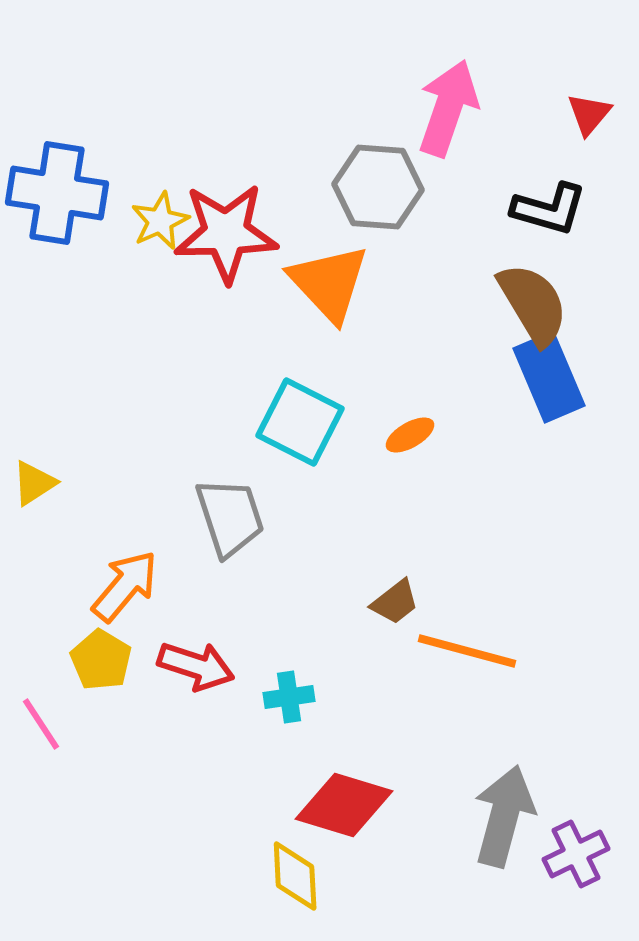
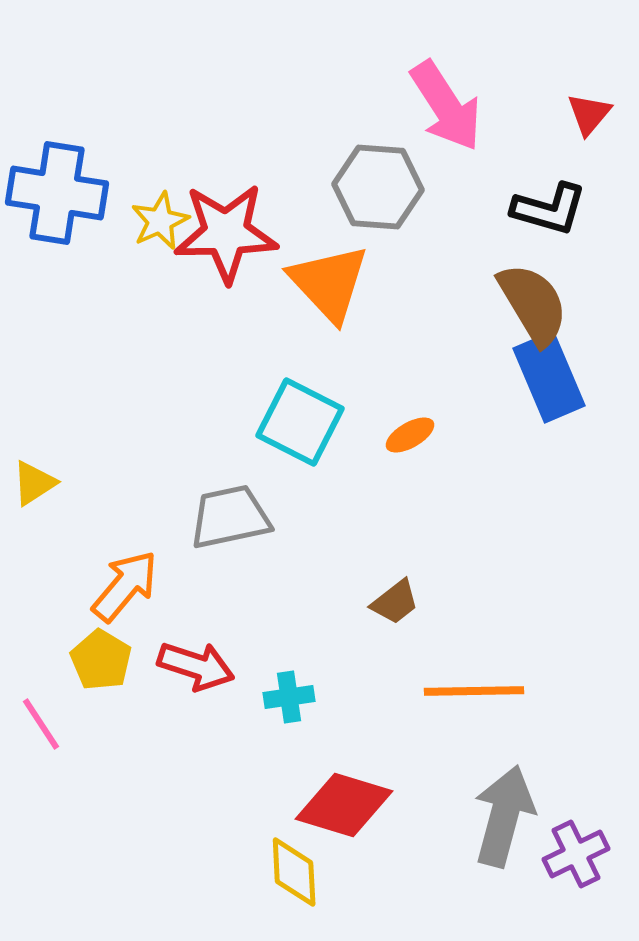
pink arrow: moved 2 px left, 2 px up; rotated 128 degrees clockwise
gray trapezoid: rotated 84 degrees counterclockwise
orange line: moved 7 px right, 40 px down; rotated 16 degrees counterclockwise
yellow diamond: moved 1 px left, 4 px up
